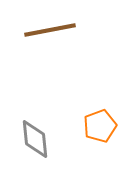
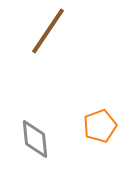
brown line: moved 2 px left, 1 px down; rotated 45 degrees counterclockwise
